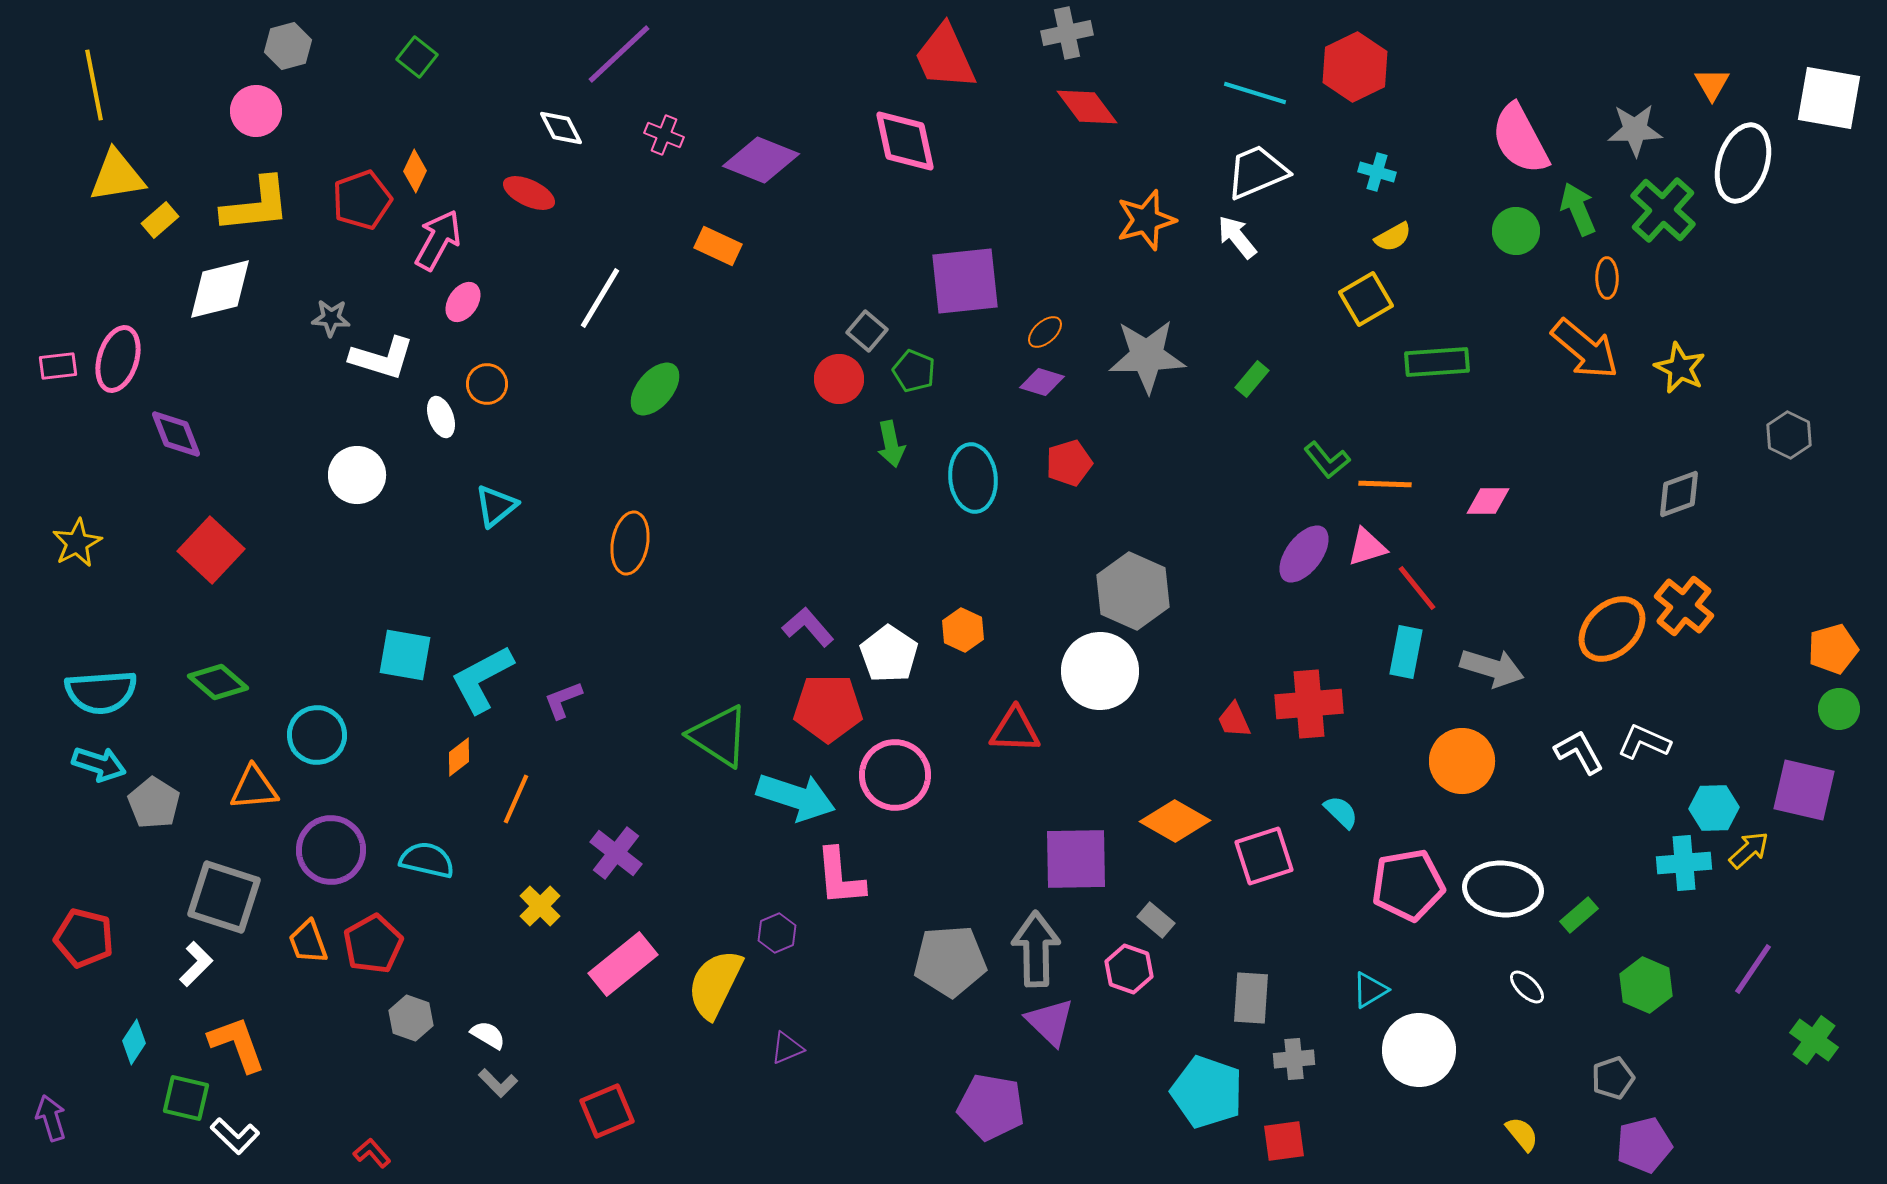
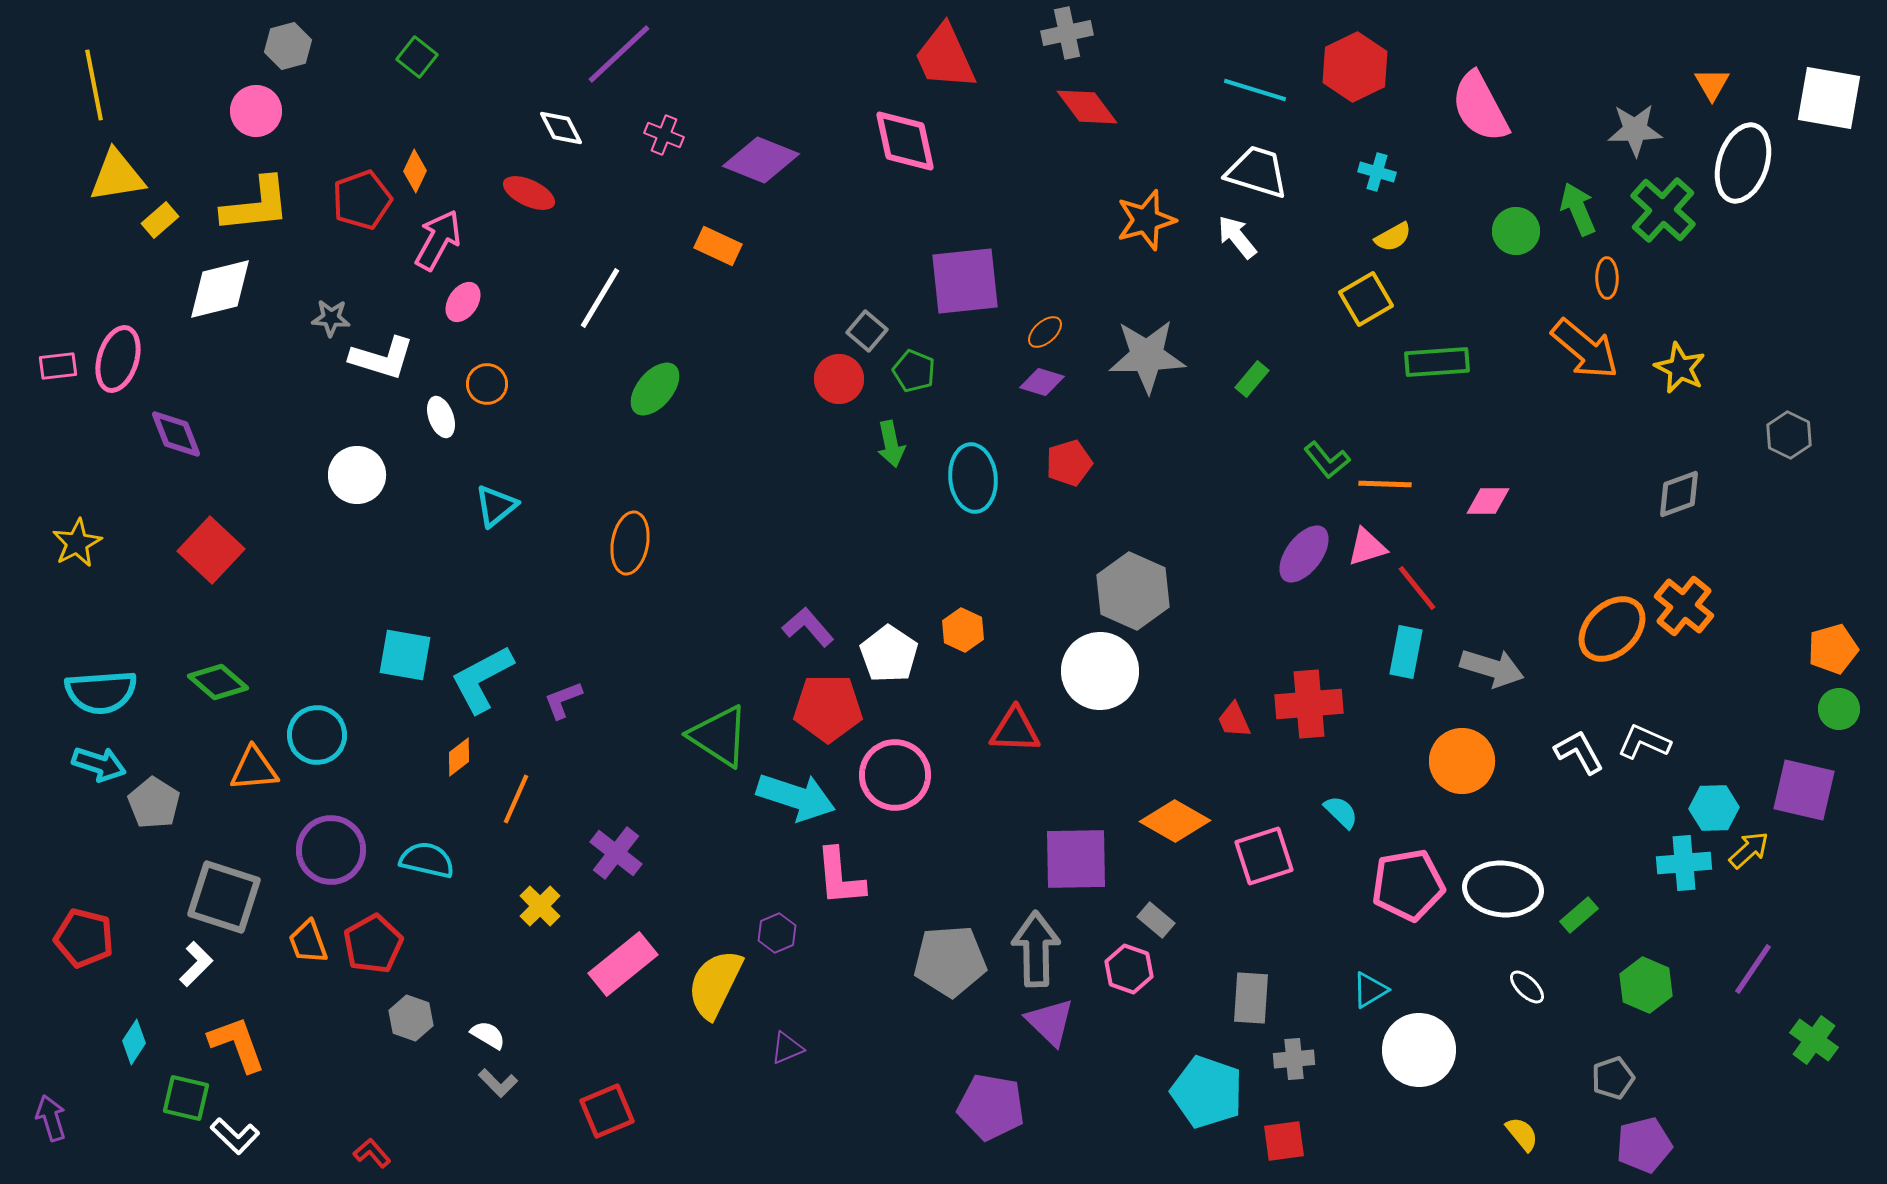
cyan line at (1255, 93): moved 3 px up
pink semicircle at (1520, 139): moved 40 px left, 32 px up
white trapezoid at (1257, 172): rotated 40 degrees clockwise
orange triangle at (254, 788): moved 19 px up
